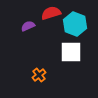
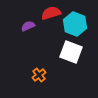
white square: rotated 20 degrees clockwise
